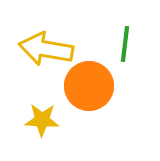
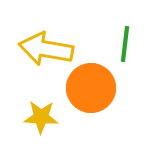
orange circle: moved 2 px right, 2 px down
yellow star: moved 1 px left, 3 px up
